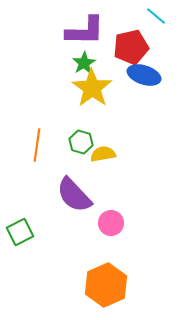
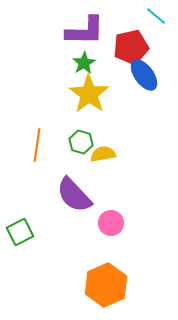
blue ellipse: rotated 36 degrees clockwise
yellow star: moved 3 px left, 6 px down
